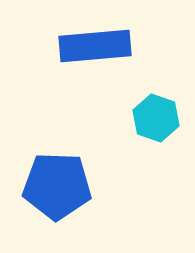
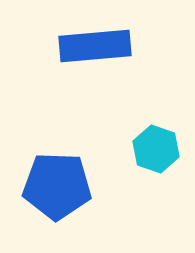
cyan hexagon: moved 31 px down
